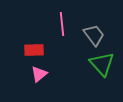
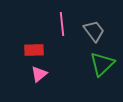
gray trapezoid: moved 4 px up
green triangle: rotated 28 degrees clockwise
